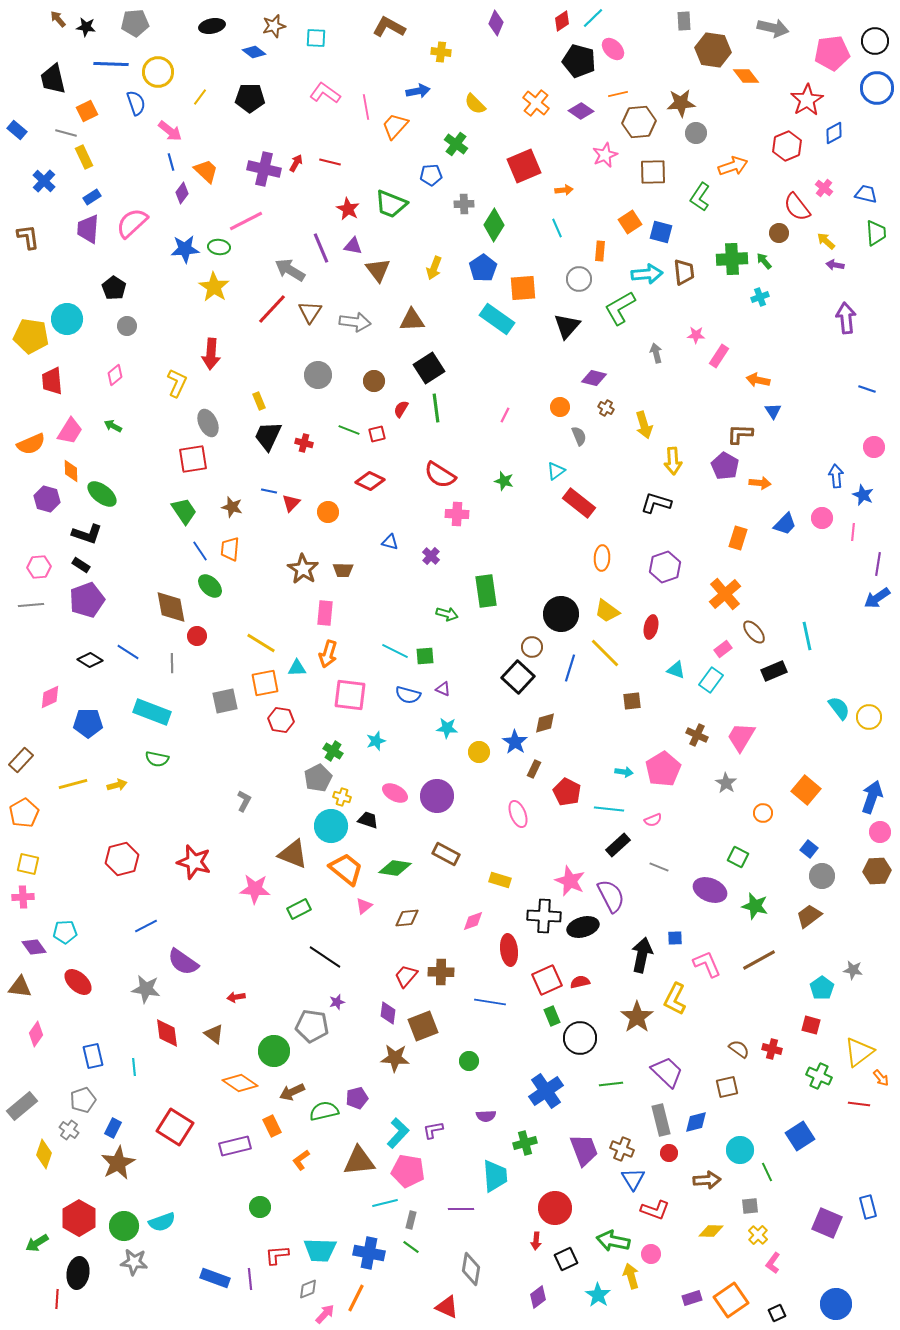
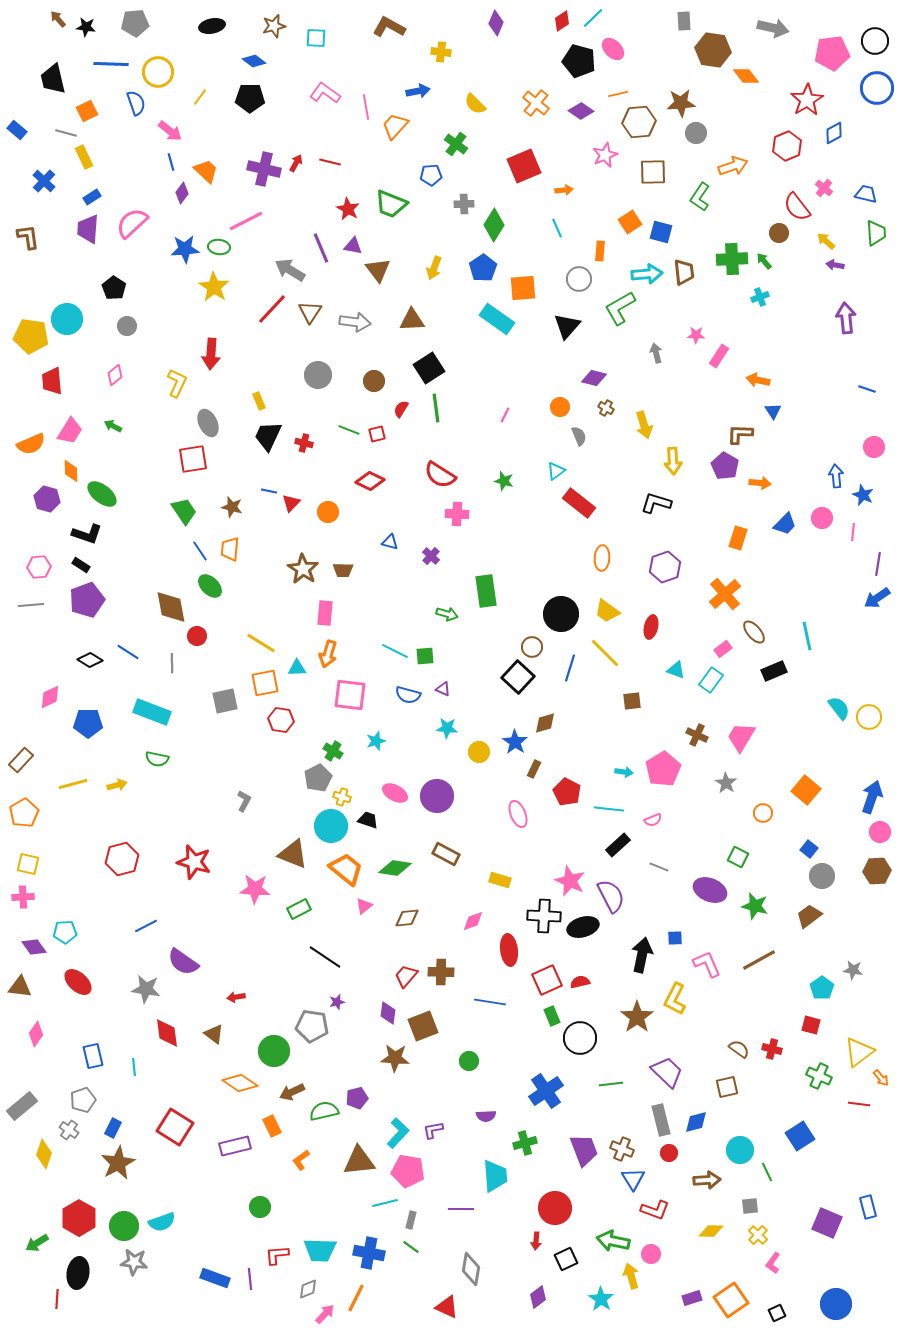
blue diamond at (254, 52): moved 9 px down
cyan star at (598, 1295): moved 3 px right, 4 px down
